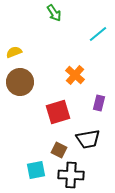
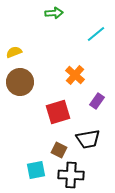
green arrow: rotated 60 degrees counterclockwise
cyan line: moved 2 px left
purple rectangle: moved 2 px left, 2 px up; rotated 21 degrees clockwise
